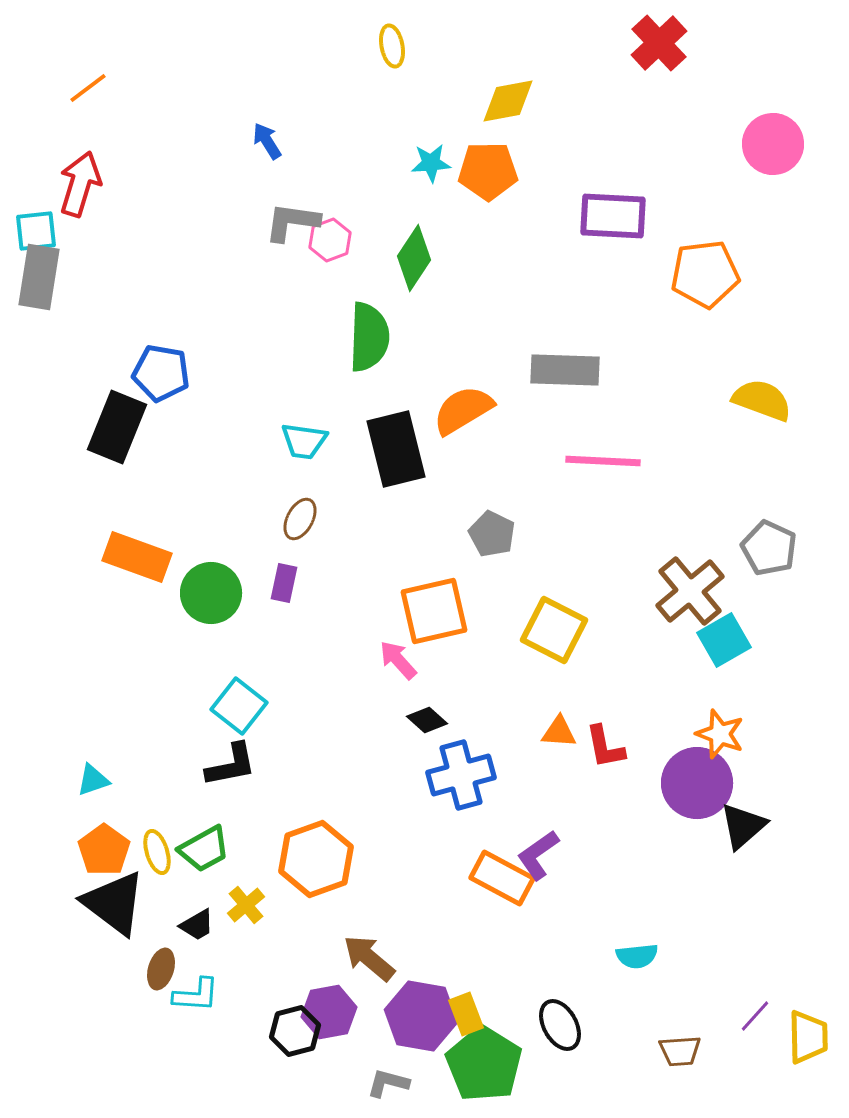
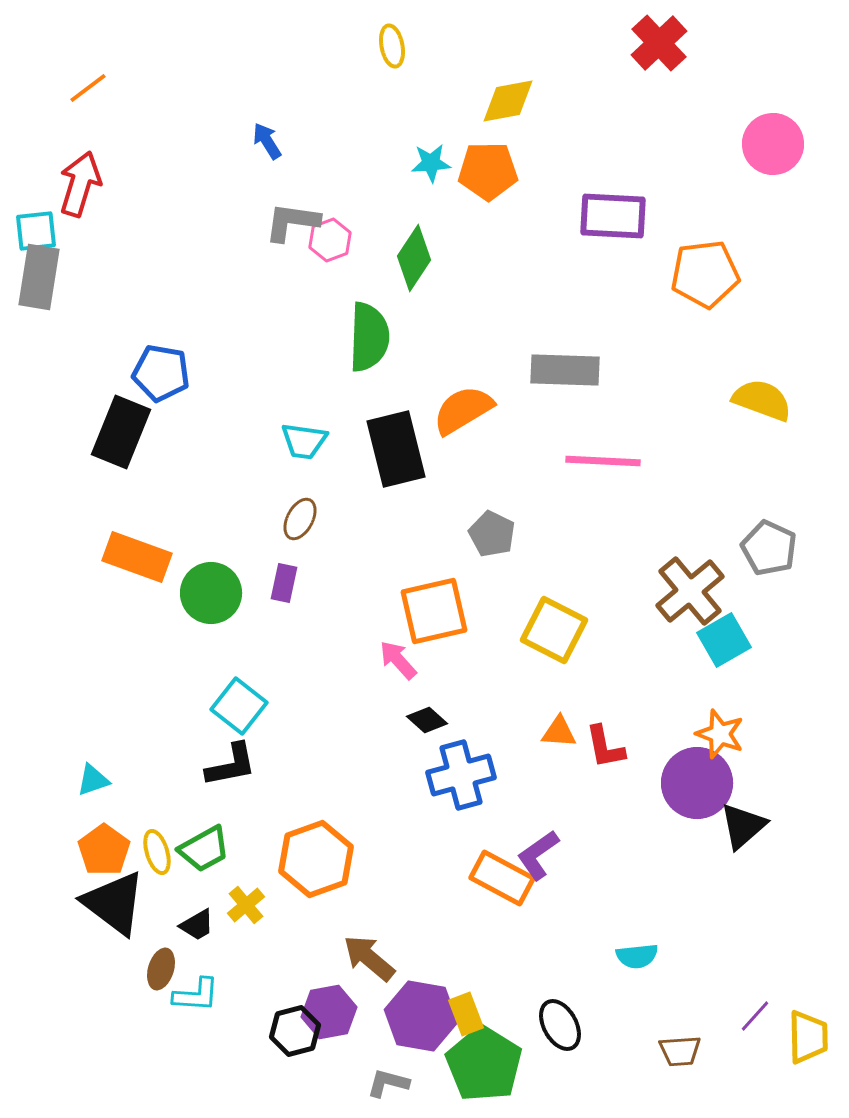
black rectangle at (117, 427): moved 4 px right, 5 px down
